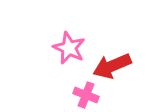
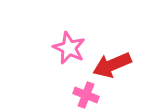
red arrow: moved 1 px up
